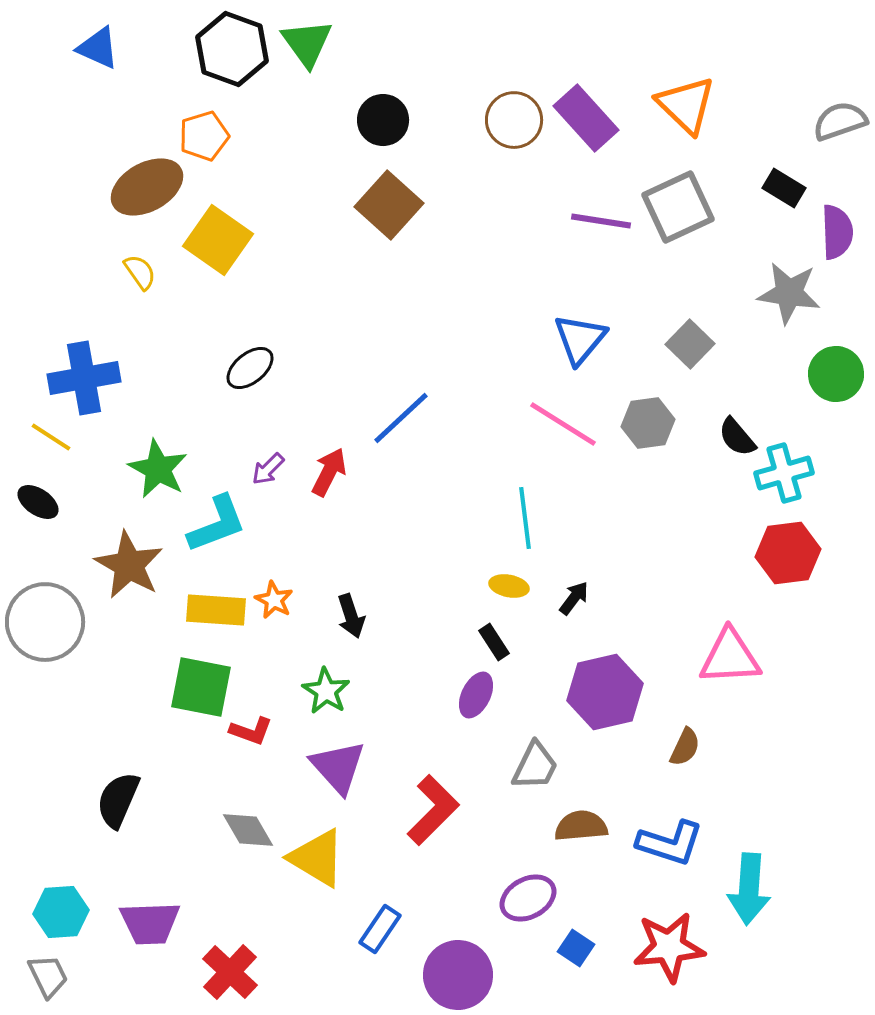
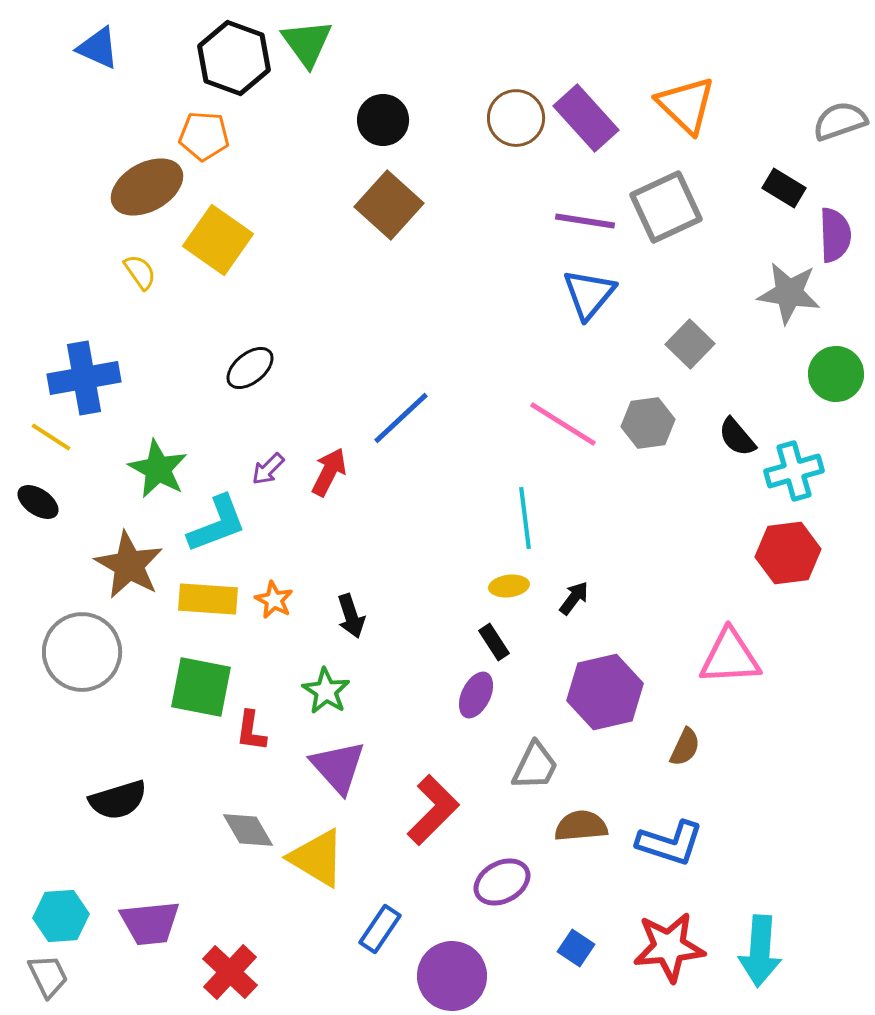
black hexagon at (232, 49): moved 2 px right, 9 px down
brown circle at (514, 120): moved 2 px right, 2 px up
orange pentagon at (204, 136): rotated 21 degrees clockwise
gray square at (678, 207): moved 12 px left
purple line at (601, 221): moved 16 px left
purple semicircle at (837, 232): moved 2 px left, 3 px down
blue triangle at (580, 339): moved 9 px right, 45 px up
cyan cross at (784, 473): moved 10 px right, 2 px up
yellow ellipse at (509, 586): rotated 18 degrees counterclockwise
yellow rectangle at (216, 610): moved 8 px left, 11 px up
gray circle at (45, 622): moved 37 px right, 30 px down
red L-shape at (251, 731): rotated 78 degrees clockwise
black semicircle at (118, 800): rotated 130 degrees counterclockwise
cyan arrow at (749, 889): moved 11 px right, 62 px down
purple ellipse at (528, 898): moved 26 px left, 16 px up
cyan hexagon at (61, 912): moved 4 px down
purple trapezoid at (150, 923): rotated 4 degrees counterclockwise
purple circle at (458, 975): moved 6 px left, 1 px down
